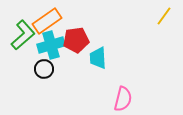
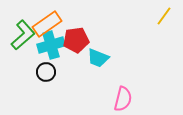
orange rectangle: moved 3 px down
cyan trapezoid: rotated 65 degrees counterclockwise
black circle: moved 2 px right, 3 px down
